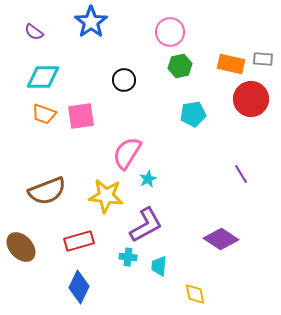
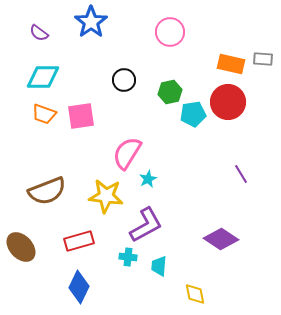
purple semicircle: moved 5 px right, 1 px down
green hexagon: moved 10 px left, 26 px down
red circle: moved 23 px left, 3 px down
